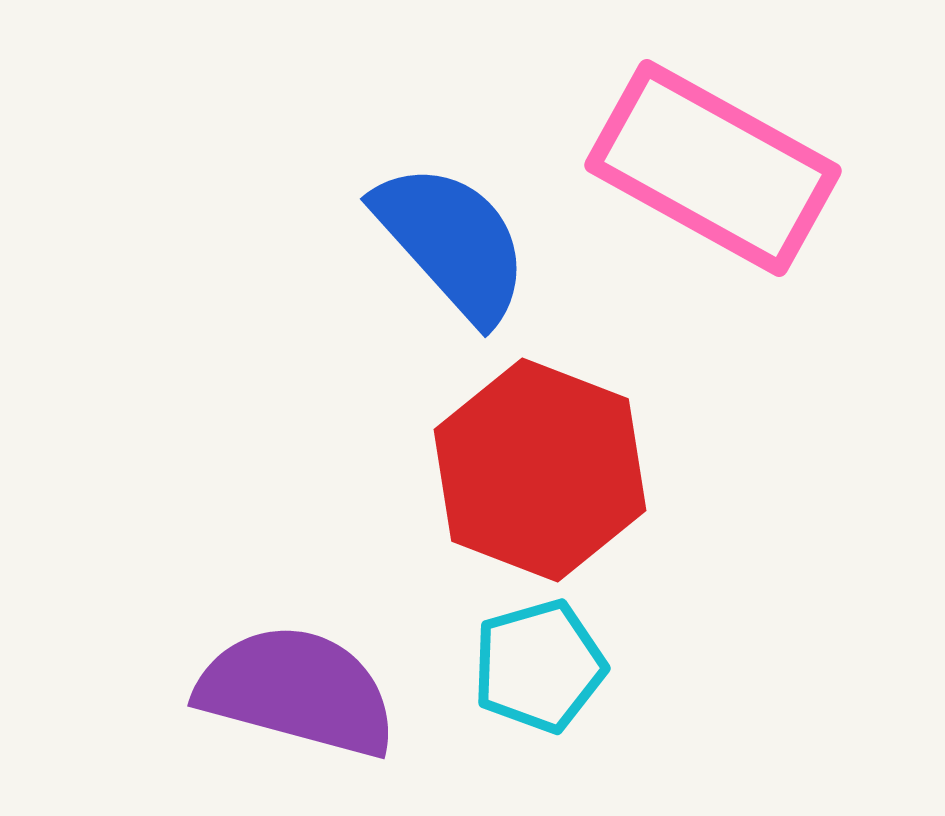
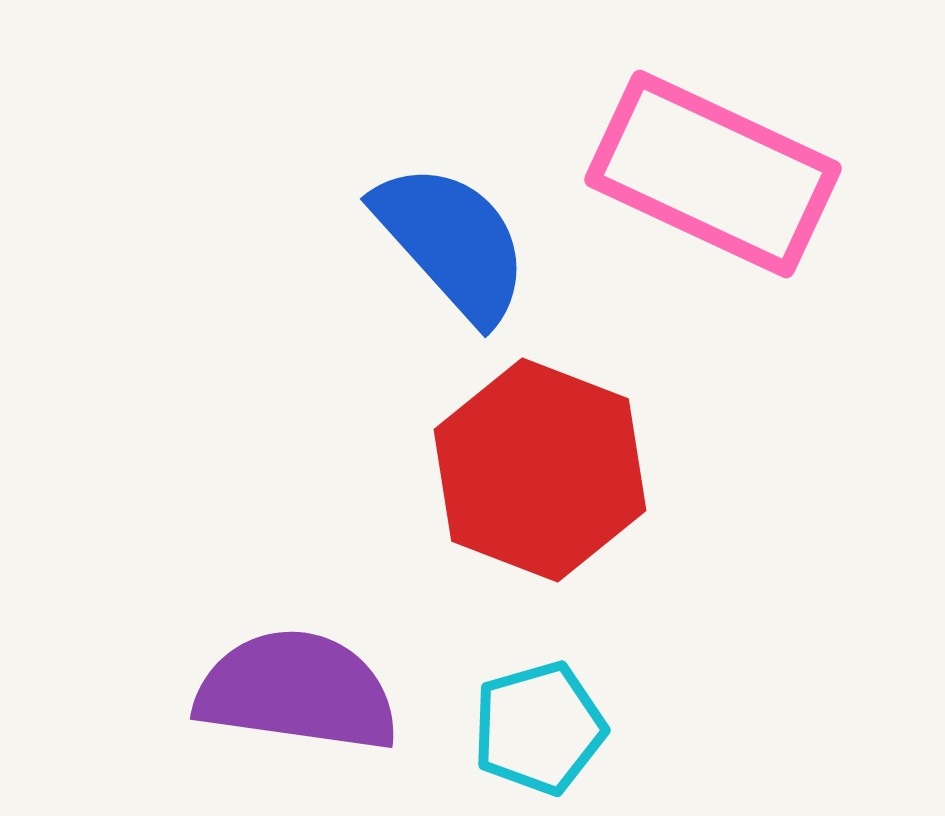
pink rectangle: moved 6 px down; rotated 4 degrees counterclockwise
cyan pentagon: moved 62 px down
purple semicircle: rotated 7 degrees counterclockwise
